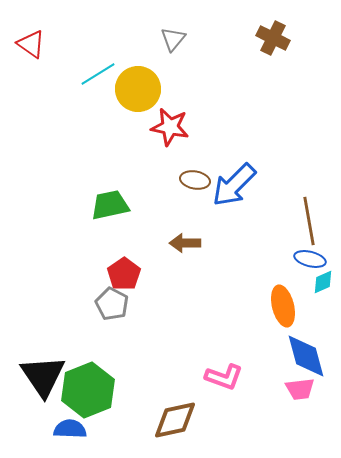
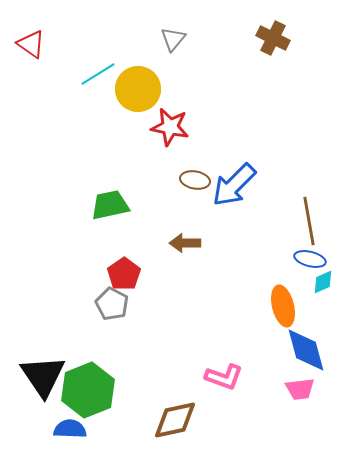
blue diamond: moved 6 px up
